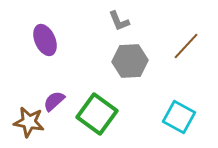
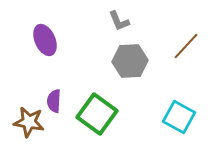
purple semicircle: rotated 45 degrees counterclockwise
